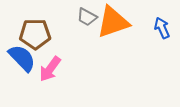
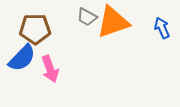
brown pentagon: moved 5 px up
blue semicircle: rotated 88 degrees clockwise
pink arrow: rotated 56 degrees counterclockwise
